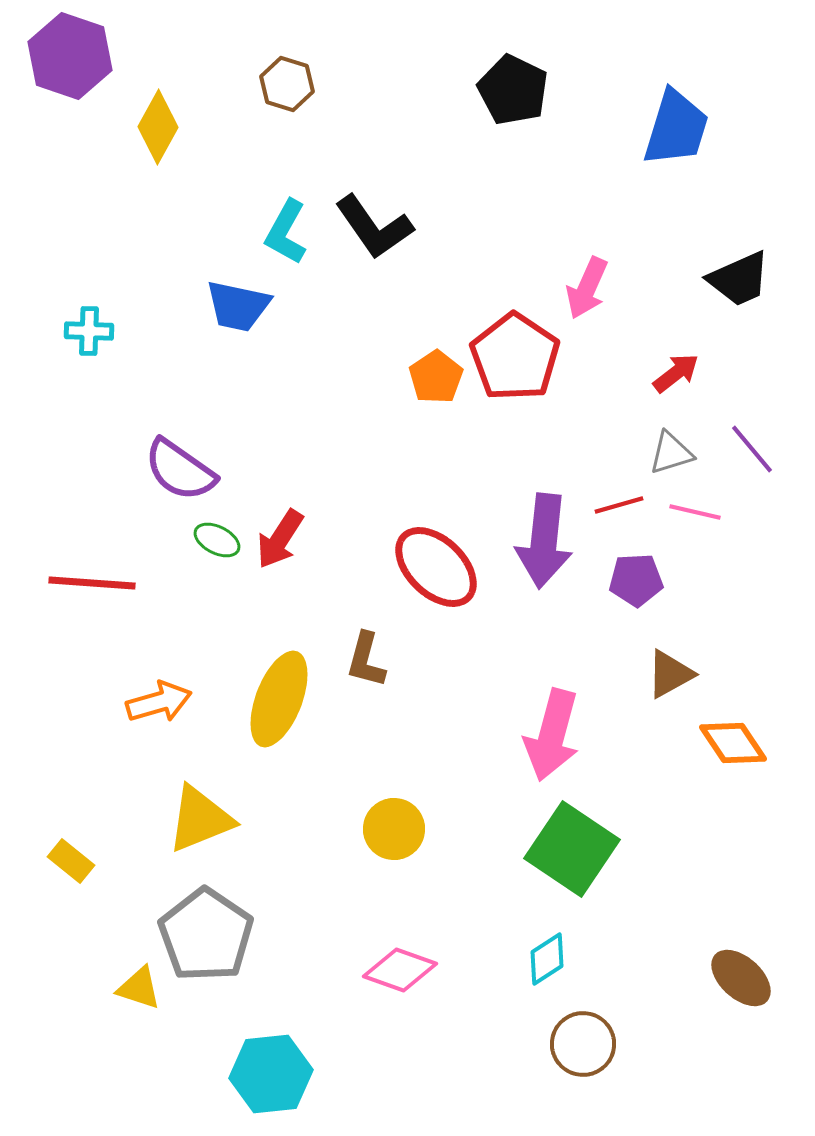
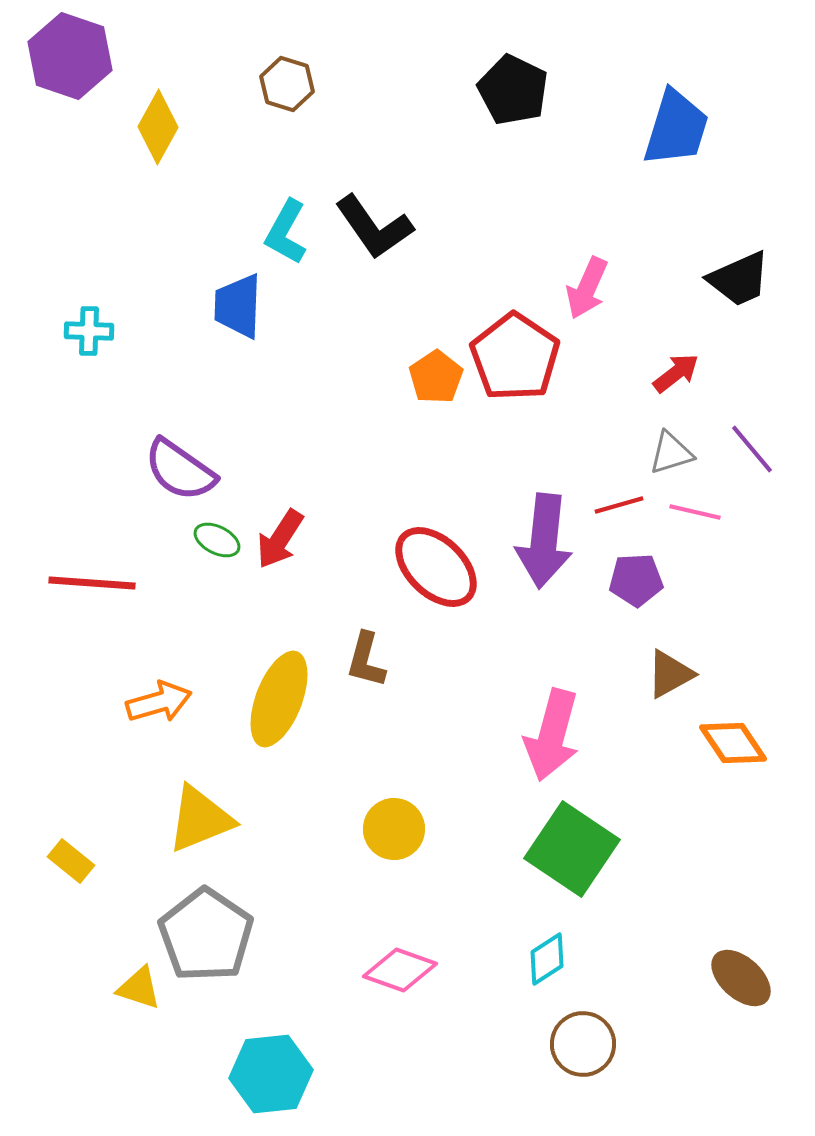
blue trapezoid at (238, 306): rotated 80 degrees clockwise
